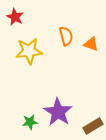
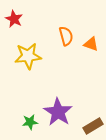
red star: moved 1 px left, 2 px down
yellow star: moved 1 px left, 5 px down
